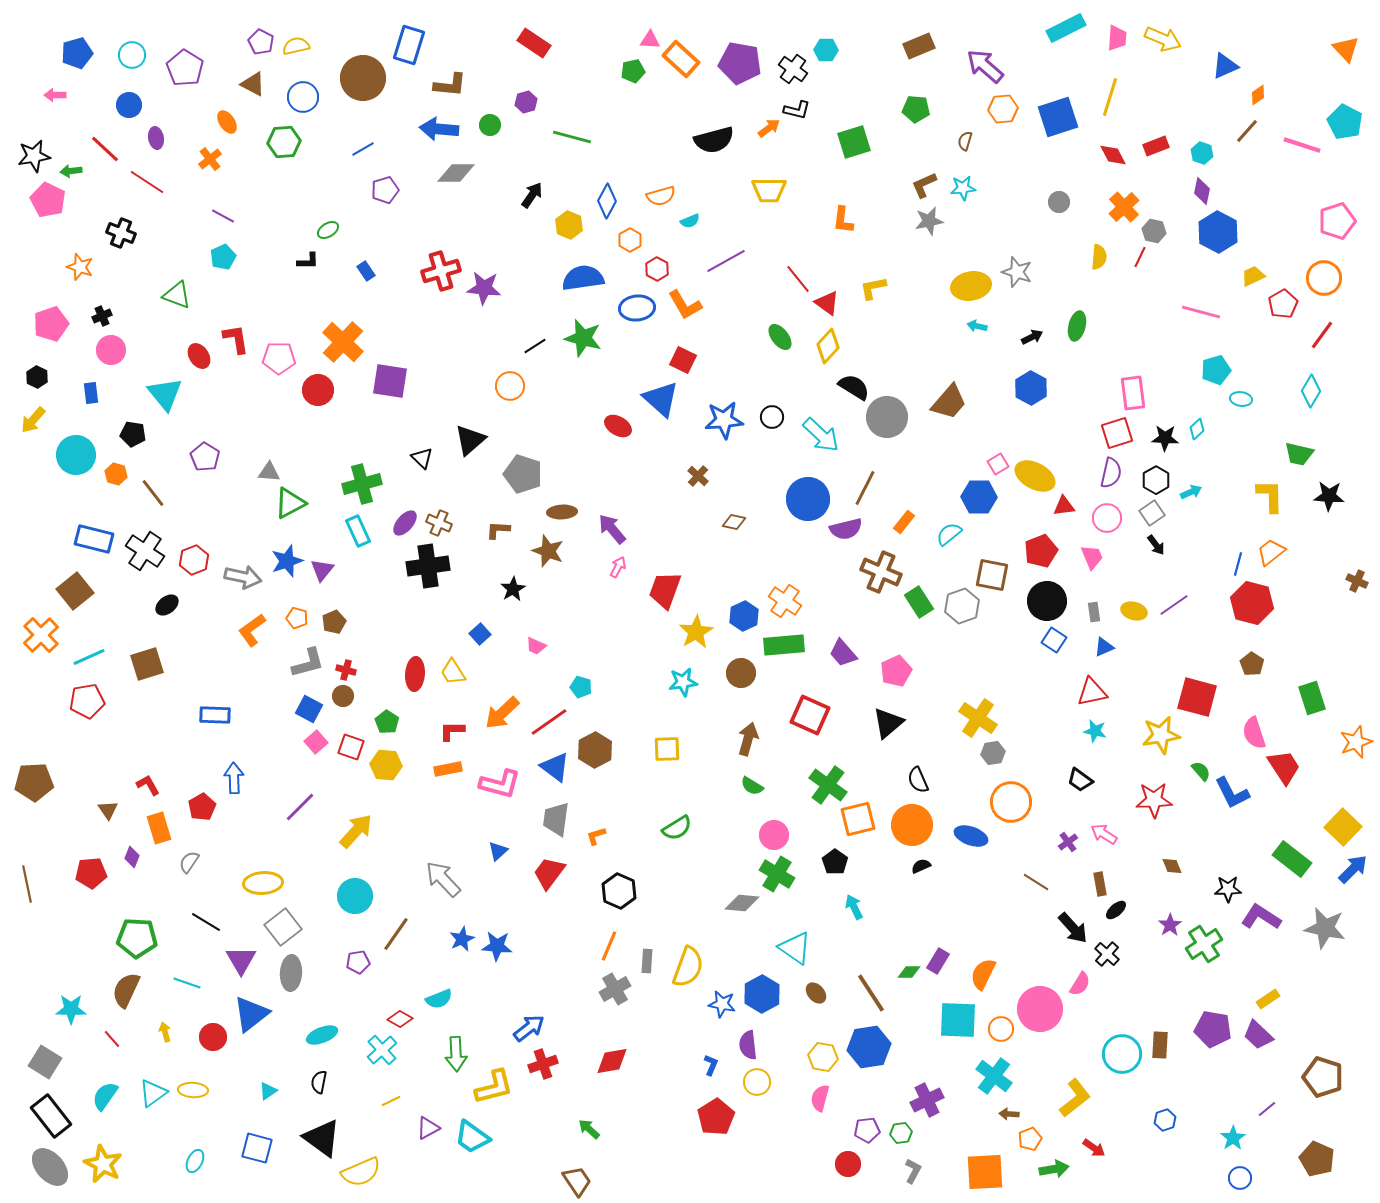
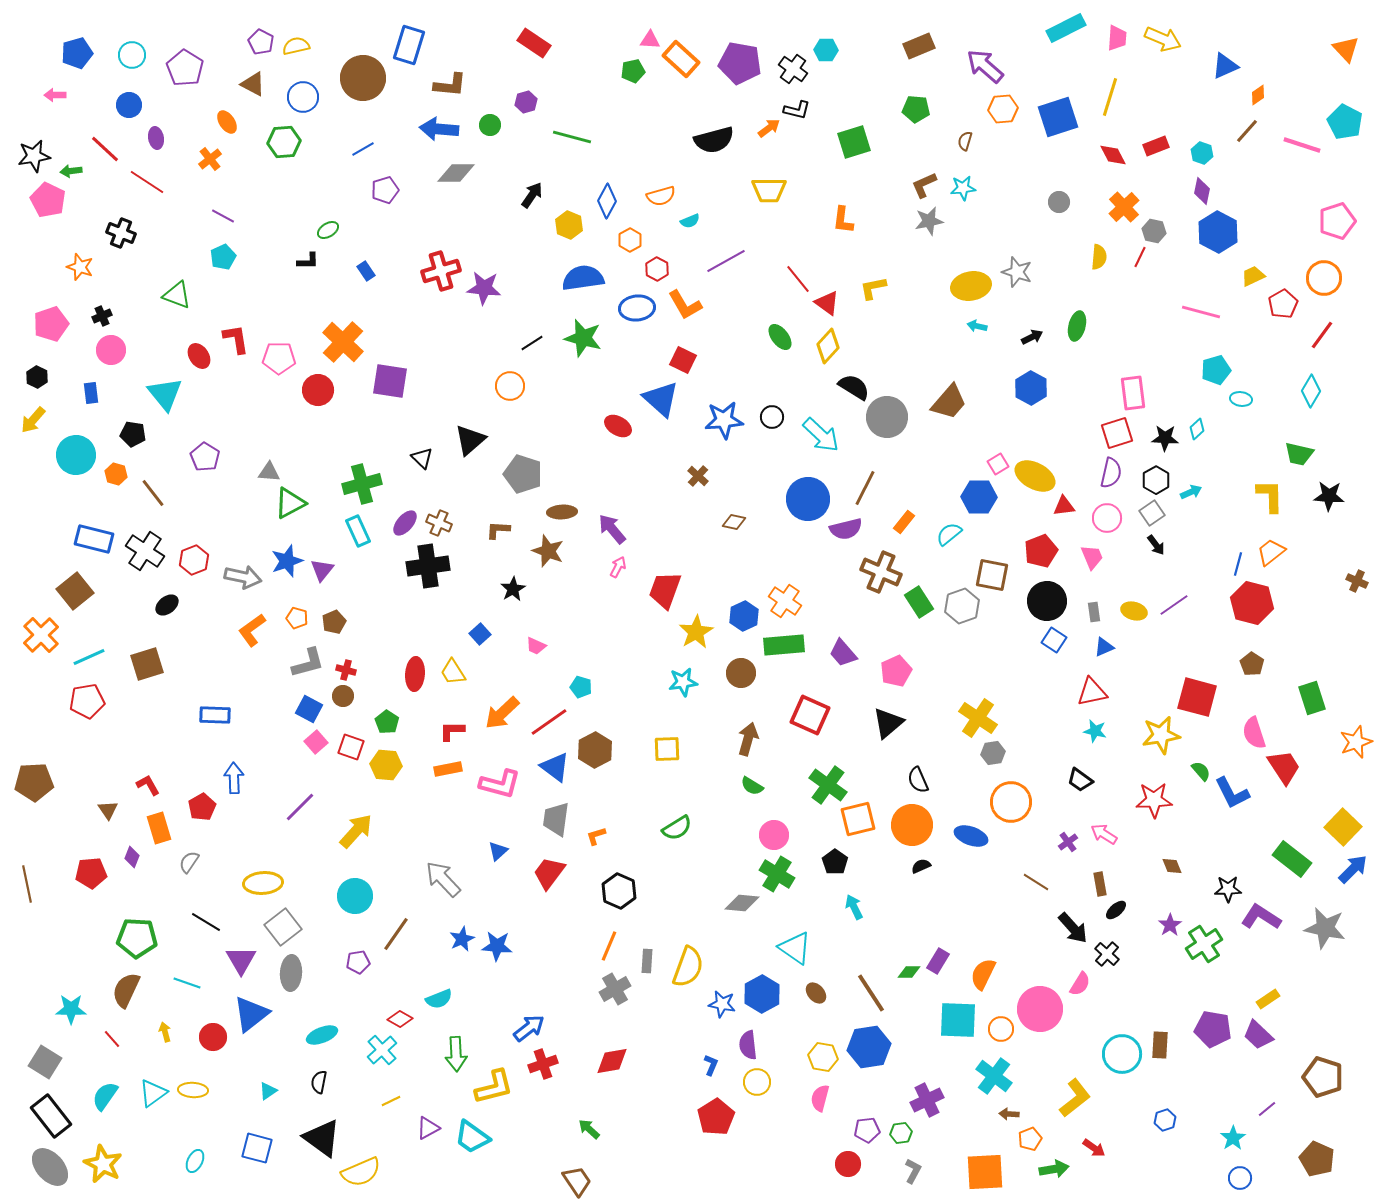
black line at (535, 346): moved 3 px left, 3 px up
